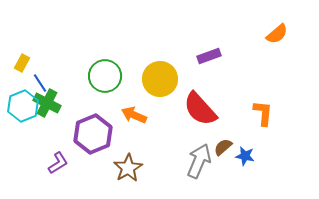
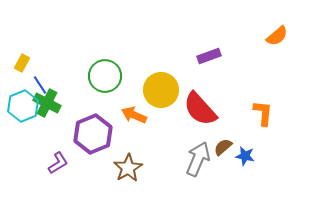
orange semicircle: moved 2 px down
yellow circle: moved 1 px right, 11 px down
blue line: moved 2 px down
gray arrow: moved 1 px left, 2 px up
